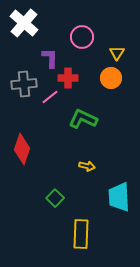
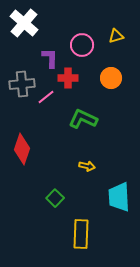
pink circle: moved 8 px down
yellow triangle: moved 1 px left, 17 px up; rotated 42 degrees clockwise
gray cross: moved 2 px left
pink line: moved 4 px left
